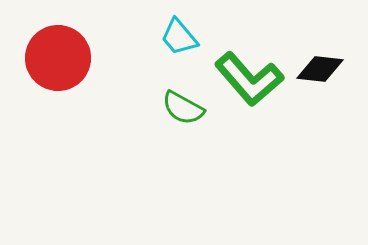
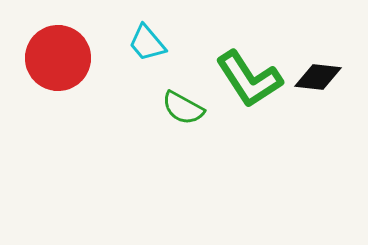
cyan trapezoid: moved 32 px left, 6 px down
black diamond: moved 2 px left, 8 px down
green L-shape: rotated 8 degrees clockwise
